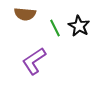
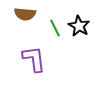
purple L-shape: moved 2 px up; rotated 116 degrees clockwise
